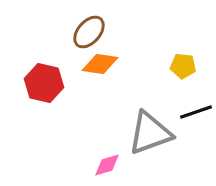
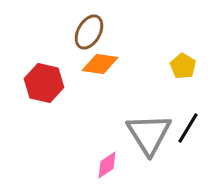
brown ellipse: rotated 12 degrees counterclockwise
yellow pentagon: rotated 25 degrees clockwise
black line: moved 8 px left, 16 px down; rotated 40 degrees counterclockwise
gray triangle: moved 1 px left, 1 px down; rotated 42 degrees counterclockwise
pink diamond: rotated 16 degrees counterclockwise
